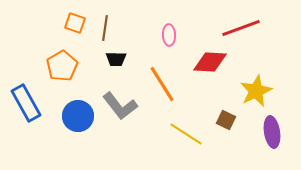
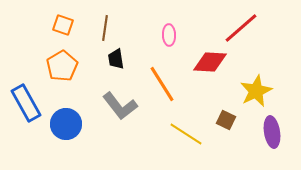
orange square: moved 12 px left, 2 px down
red line: rotated 21 degrees counterclockwise
black trapezoid: rotated 80 degrees clockwise
blue circle: moved 12 px left, 8 px down
